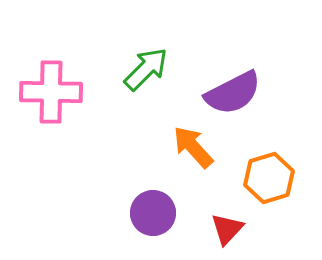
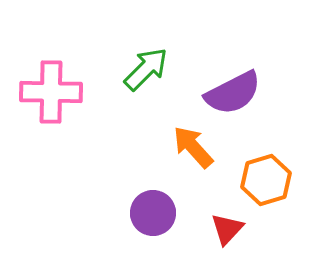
orange hexagon: moved 3 px left, 2 px down
